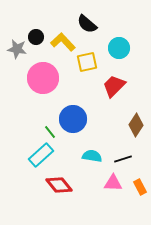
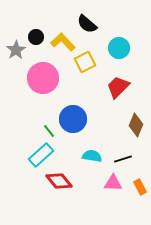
gray star: moved 1 px left, 1 px down; rotated 30 degrees clockwise
yellow square: moved 2 px left; rotated 15 degrees counterclockwise
red trapezoid: moved 4 px right, 1 px down
brown diamond: rotated 10 degrees counterclockwise
green line: moved 1 px left, 1 px up
red diamond: moved 4 px up
